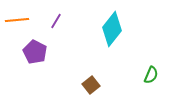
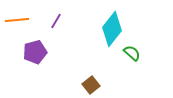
purple pentagon: rotated 30 degrees clockwise
green semicircle: moved 19 px left, 22 px up; rotated 72 degrees counterclockwise
